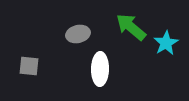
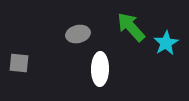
green arrow: rotated 8 degrees clockwise
gray square: moved 10 px left, 3 px up
